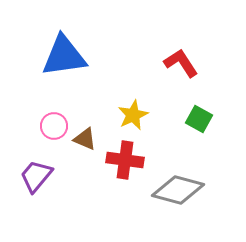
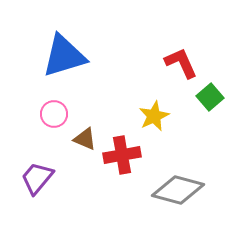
blue triangle: rotated 9 degrees counterclockwise
red L-shape: rotated 9 degrees clockwise
yellow star: moved 21 px right, 1 px down
green square: moved 11 px right, 22 px up; rotated 20 degrees clockwise
pink circle: moved 12 px up
red cross: moved 3 px left, 5 px up; rotated 18 degrees counterclockwise
purple trapezoid: moved 1 px right, 2 px down
